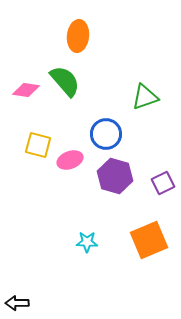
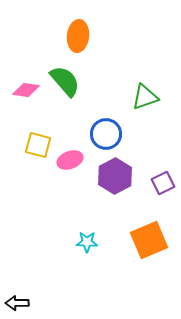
purple hexagon: rotated 16 degrees clockwise
